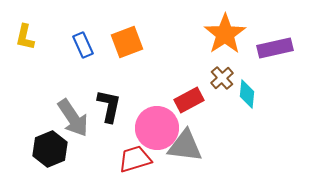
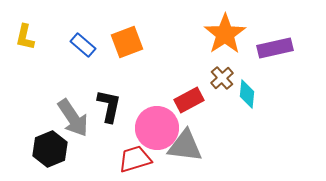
blue rectangle: rotated 25 degrees counterclockwise
